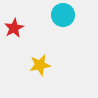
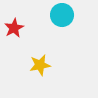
cyan circle: moved 1 px left
